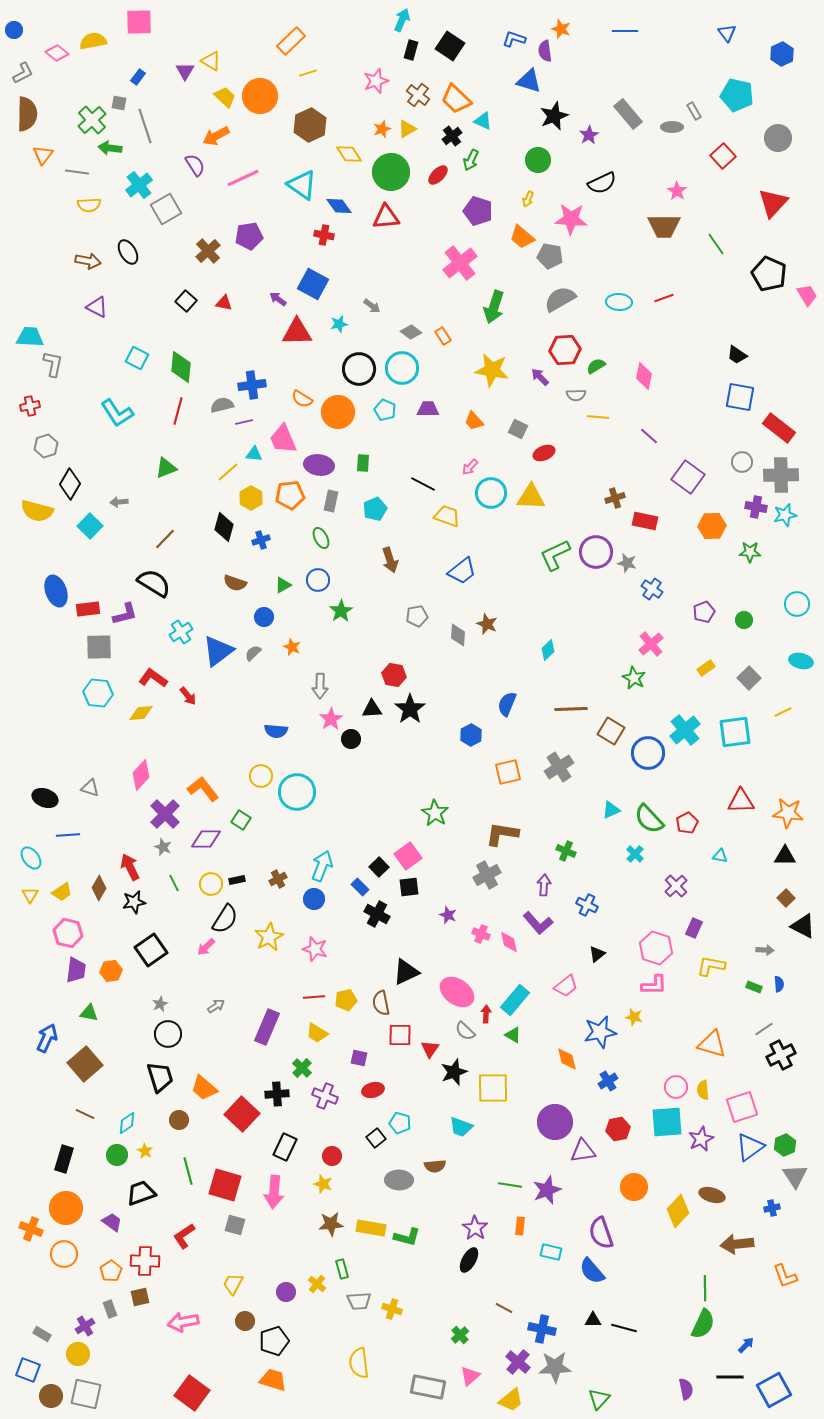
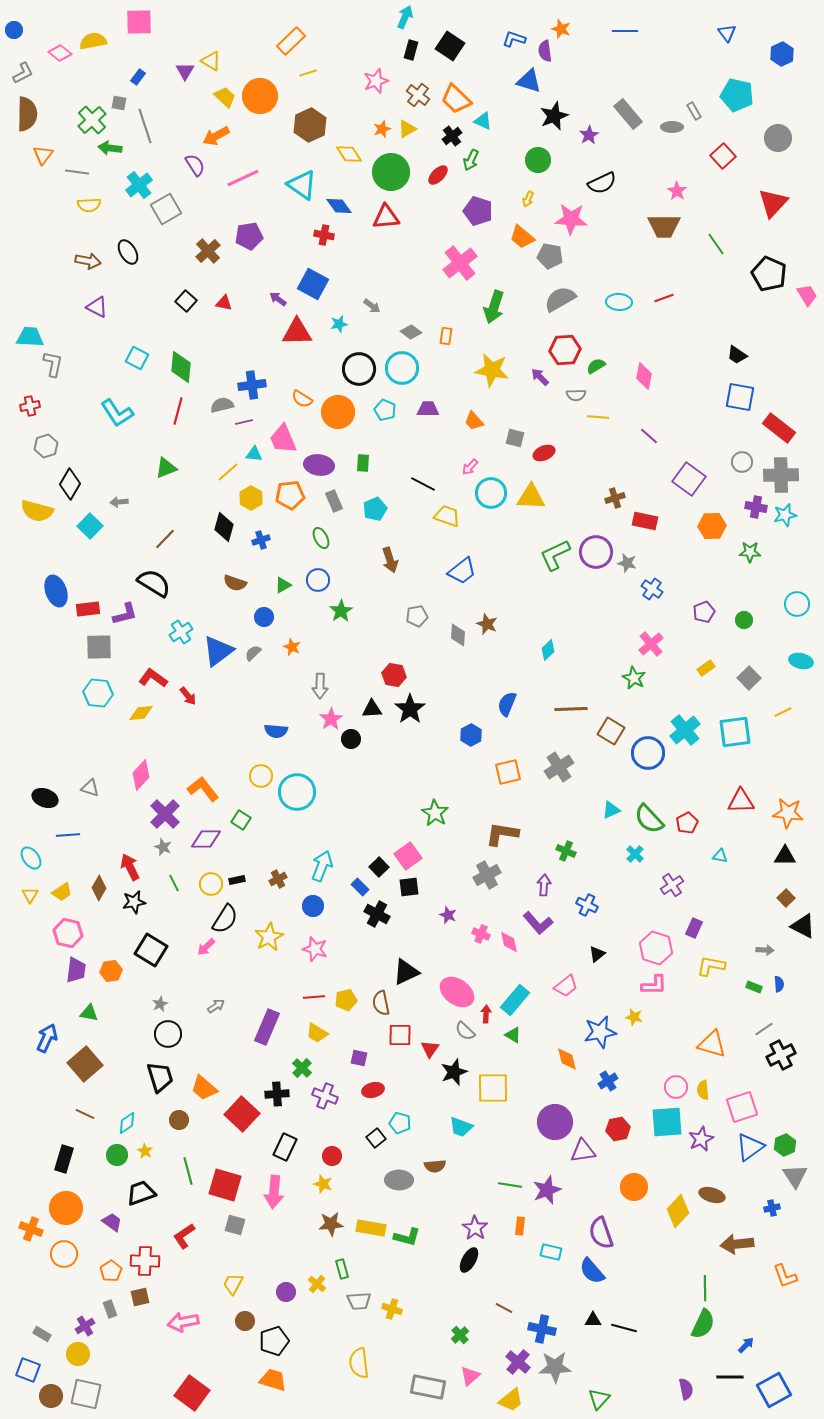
cyan arrow at (402, 20): moved 3 px right, 3 px up
pink diamond at (57, 53): moved 3 px right
orange rectangle at (443, 336): moved 3 px right; rotated 42 degrees clockwise
gray square at (518, 429): moved 3 px left, 9 px down; rotated 12 degrees counterclockwise
purple square at (688, 477): moved 1 px right, 2 px down
gray rectangle at (331, 501): moved 3 px right; rotated 35 degrees counterclockwise
purple cross at (676, 886): moved 4 px left, 1 px up; rotated 10 degrees clockwise
blue circle at (314, 899): moved 1 px left, 7 px down
black square at (151, 950): rotated 24 degrees counterclockwise
